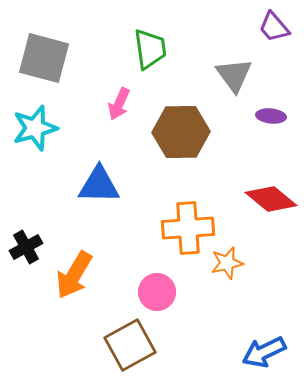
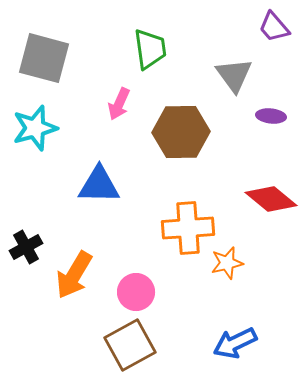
pink circle: moved 21 px left
blue arrow: moved 29 px left, 9 px up
